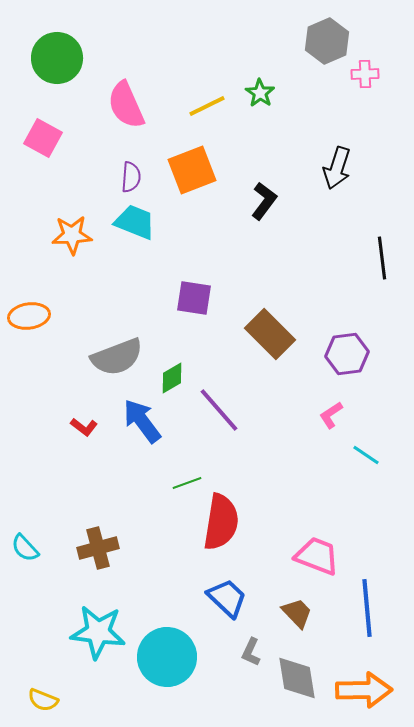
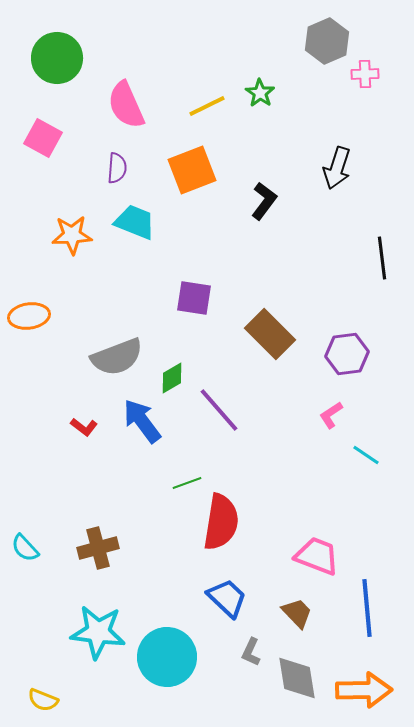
purple semicircle: moved 14 px left, 9 px up
